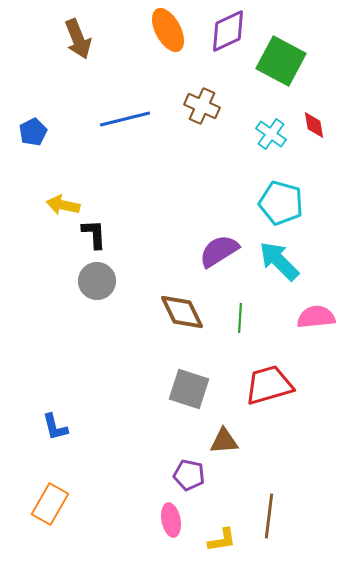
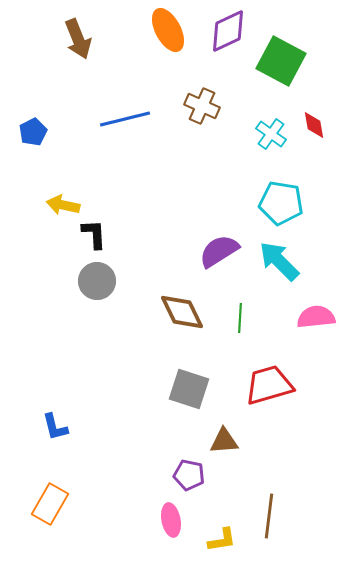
cyan pentagon: rotated 6 degrees counterclockwise
